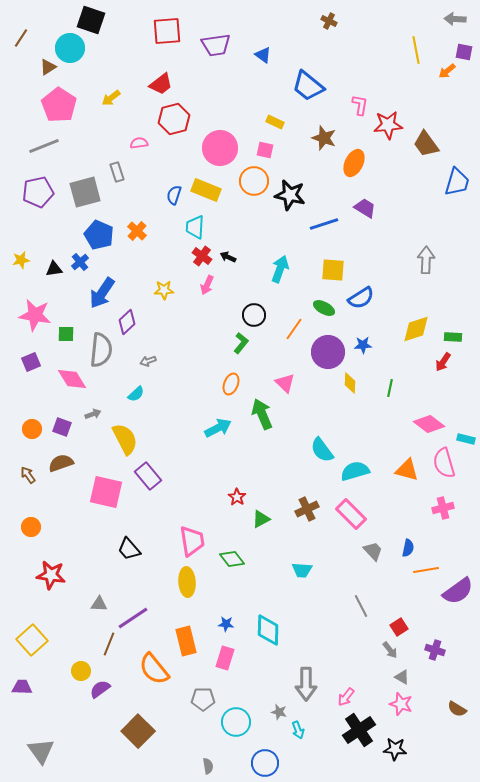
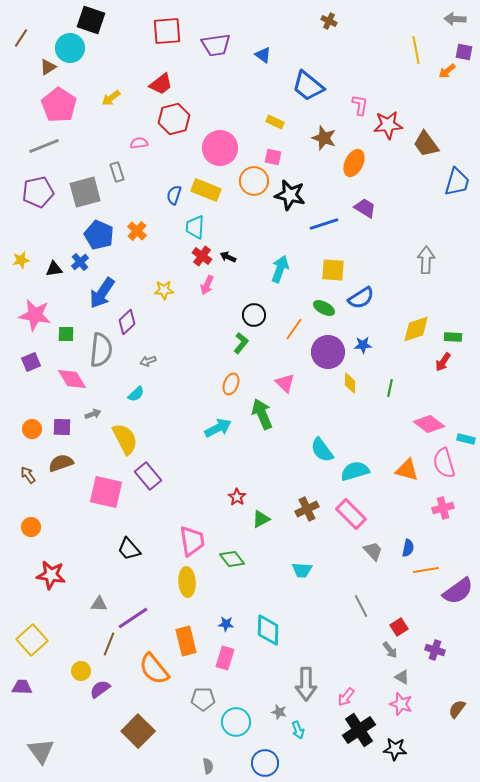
pink square at (265, 150): moved 8 px right, 7 px down
purple square at (62, 427): rotated 18 degrees counterclockwise
brown semicircle at (457, 709): rotated 96 degrees clockwise
